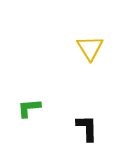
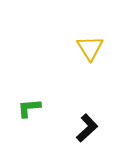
black L-shape: rotated 48 degrees clockwise
